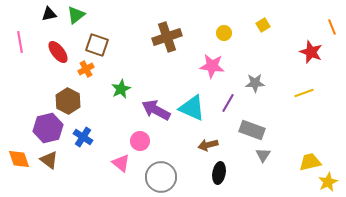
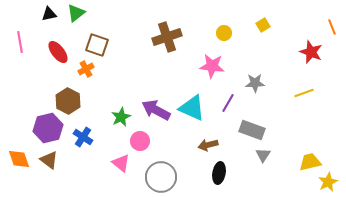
green triangle: moved 2 px up
green star: moved 28 px down
